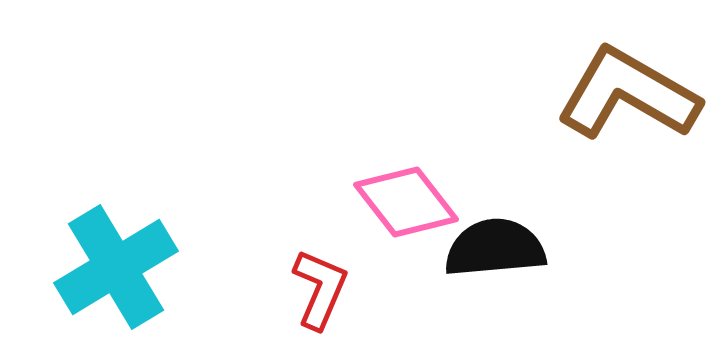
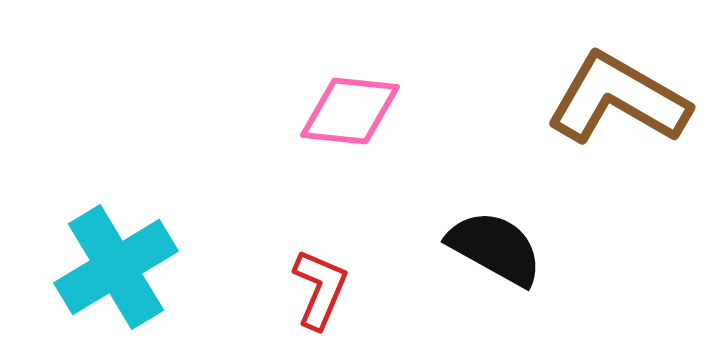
brown L-shape: moved 10 px left, 5 px down
pink diamond: moved 56 px left, 91 px up; rotated 46 degrees counterclockwise
black semicircle: rotated 34 degrees clockwise
